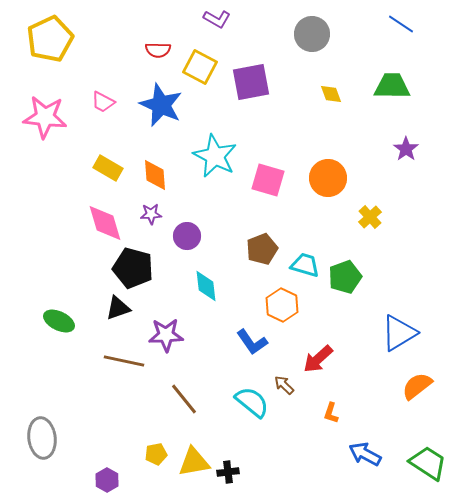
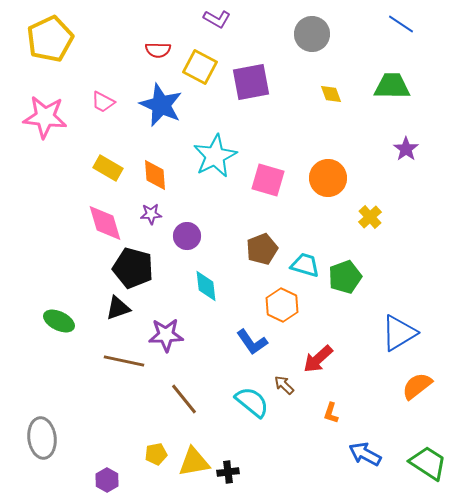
cyan star at (215, 156): rotated 18 degrees clockwise
